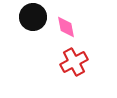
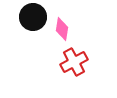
pink diamond: moved 4 px left, 2 px down; rotated 20 degrees clockwise
